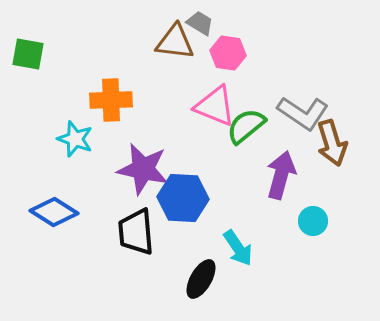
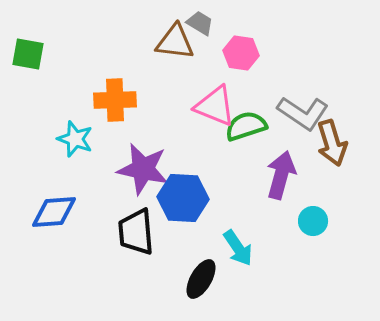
pink hexagon: moved 13 px right
orange cross: moved 4 px right
green semicircle: rotated 21 degrees clockwise
blue diamond: rotated 36 degrees counterclockwise
